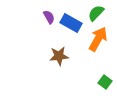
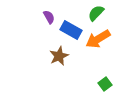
blue rectangle: moved 7 px down
orange arrow: rotated 150 degrees counterclockwise
brown star: rotated 18 degrees counterclockwise
green square: moved 2 px down; rotated 16 degrees clockwise
